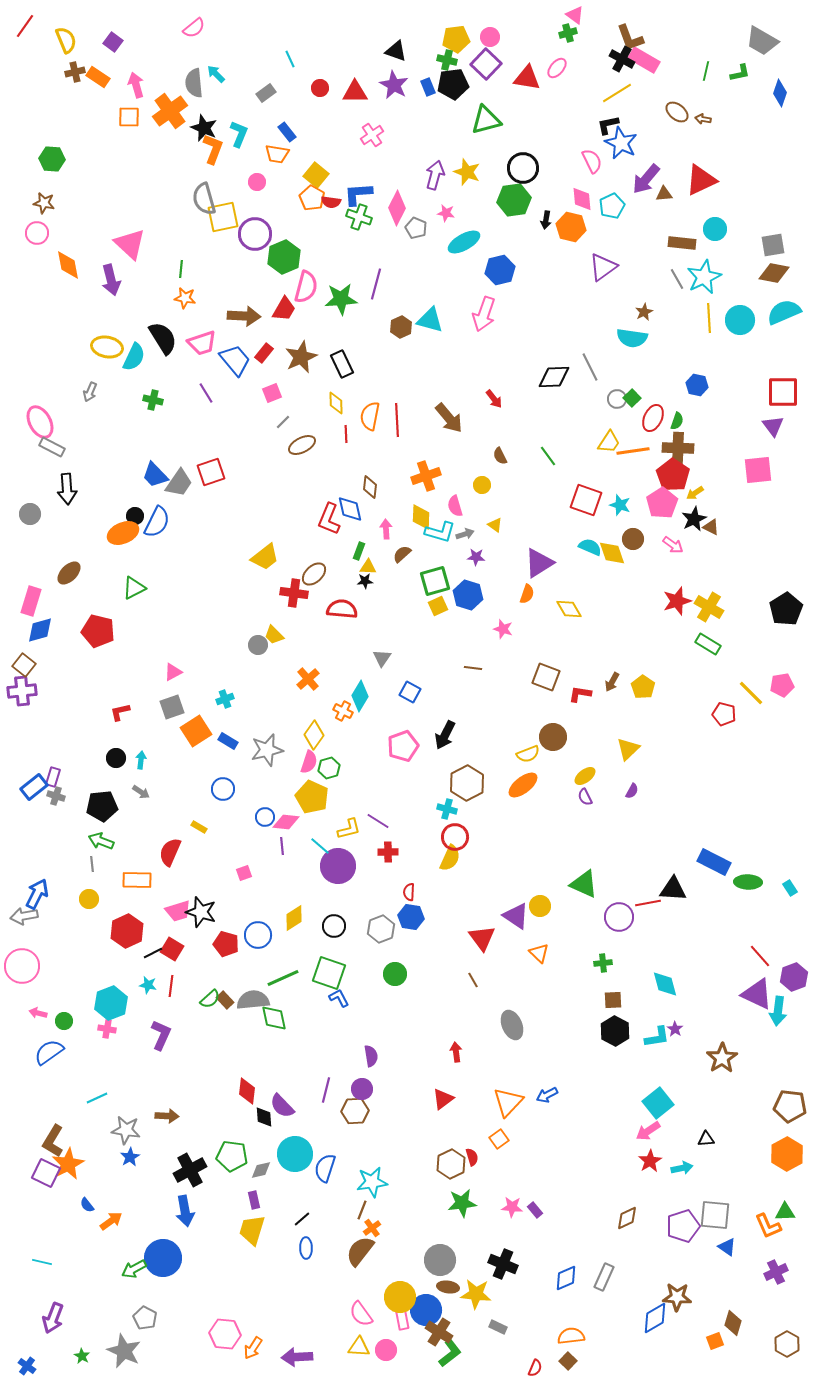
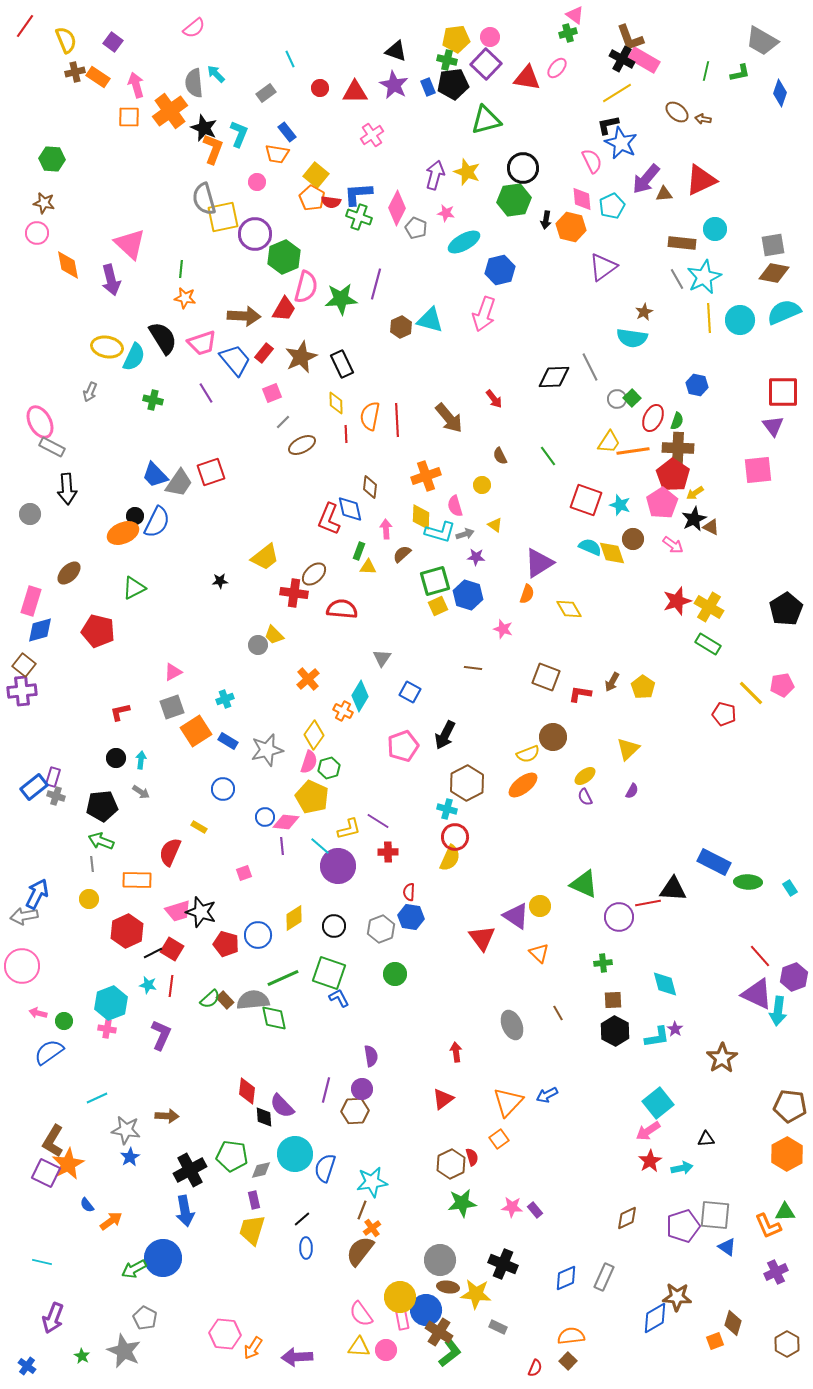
black star at (365, 581): moved 145 px left
brown line at (473, 980): moved 85 px right, 33 px down
